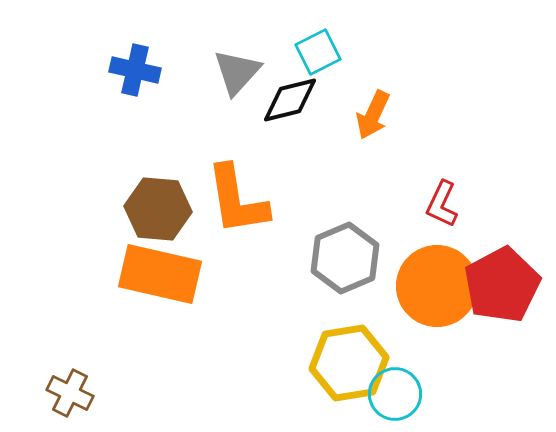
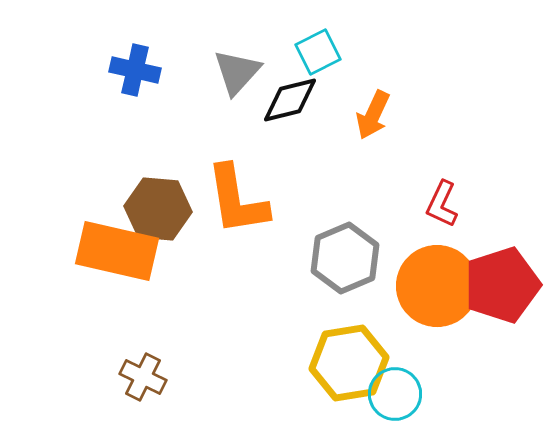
orange rectangle: moved 43 px left, 23 px up
red pentagon: rotated 10 degrees clockwise
brown cross: moved 73 px right, 16 px up
